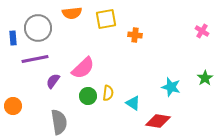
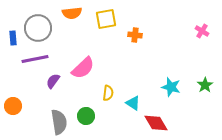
green star: moved 7 px down
green circle: moved 2 px left, 20 px down
red diamond: moved 2 px left, 2 px down; rotated 50 degrees clockwise
